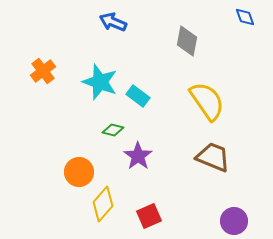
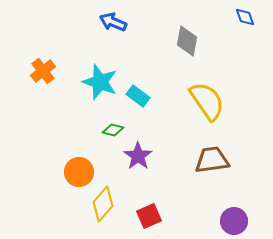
brown trapezoid: moved 1 px left, 3 px down; rotated 30 degrees counterclockwise
